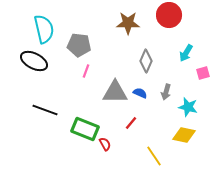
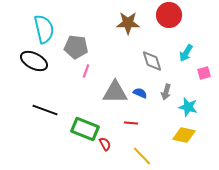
gray pentagon: moved 3 px left, 2 px down
gray diamond: moved 6 px right; rotated 40 degrees counterclockwise
pink square: moved 1 px right
red line: rotated 56 degrees clockwise
yellow line: moved 12 px left; rotated 10 degrees counterclockwise
